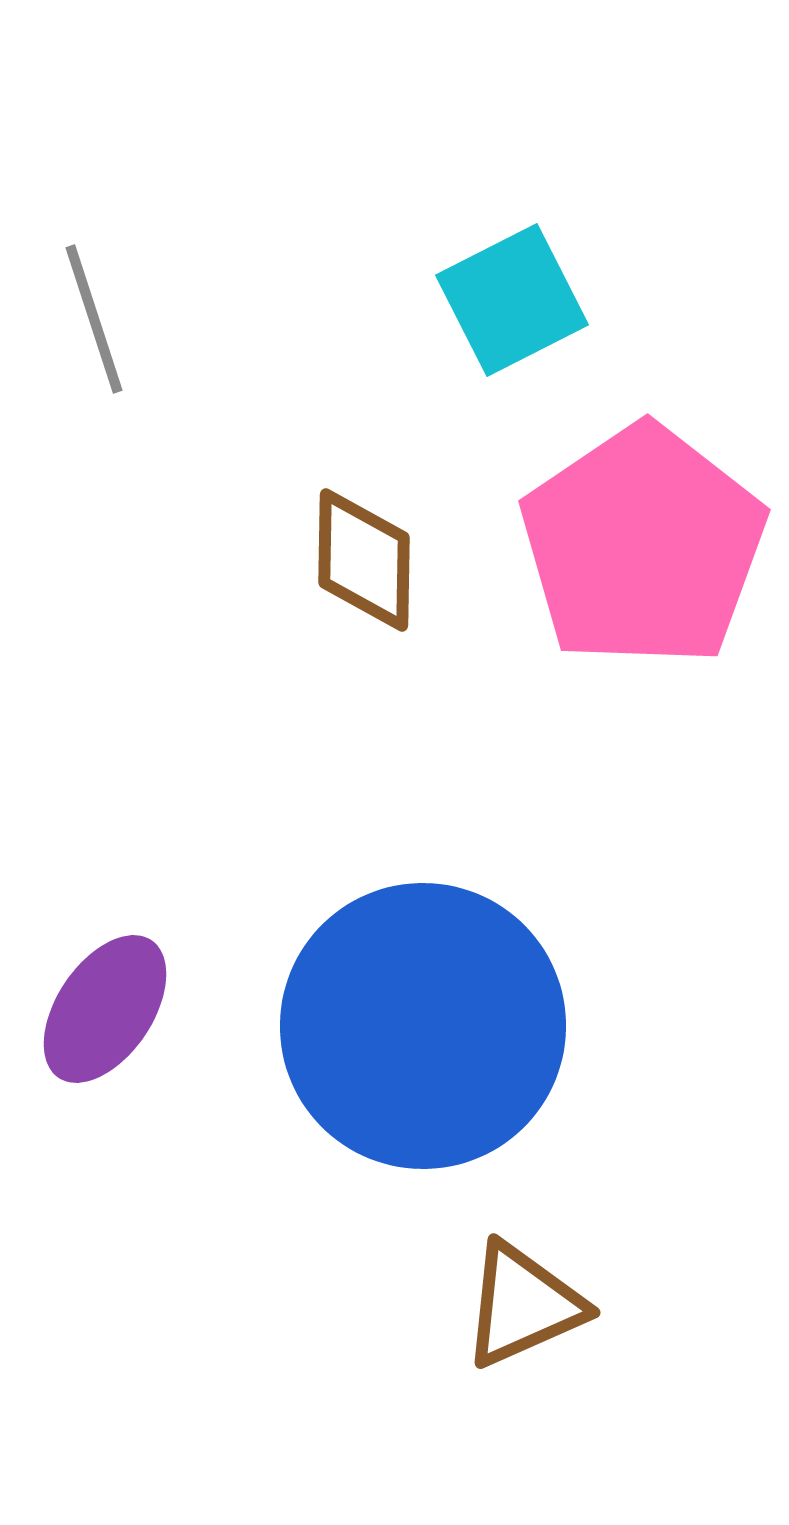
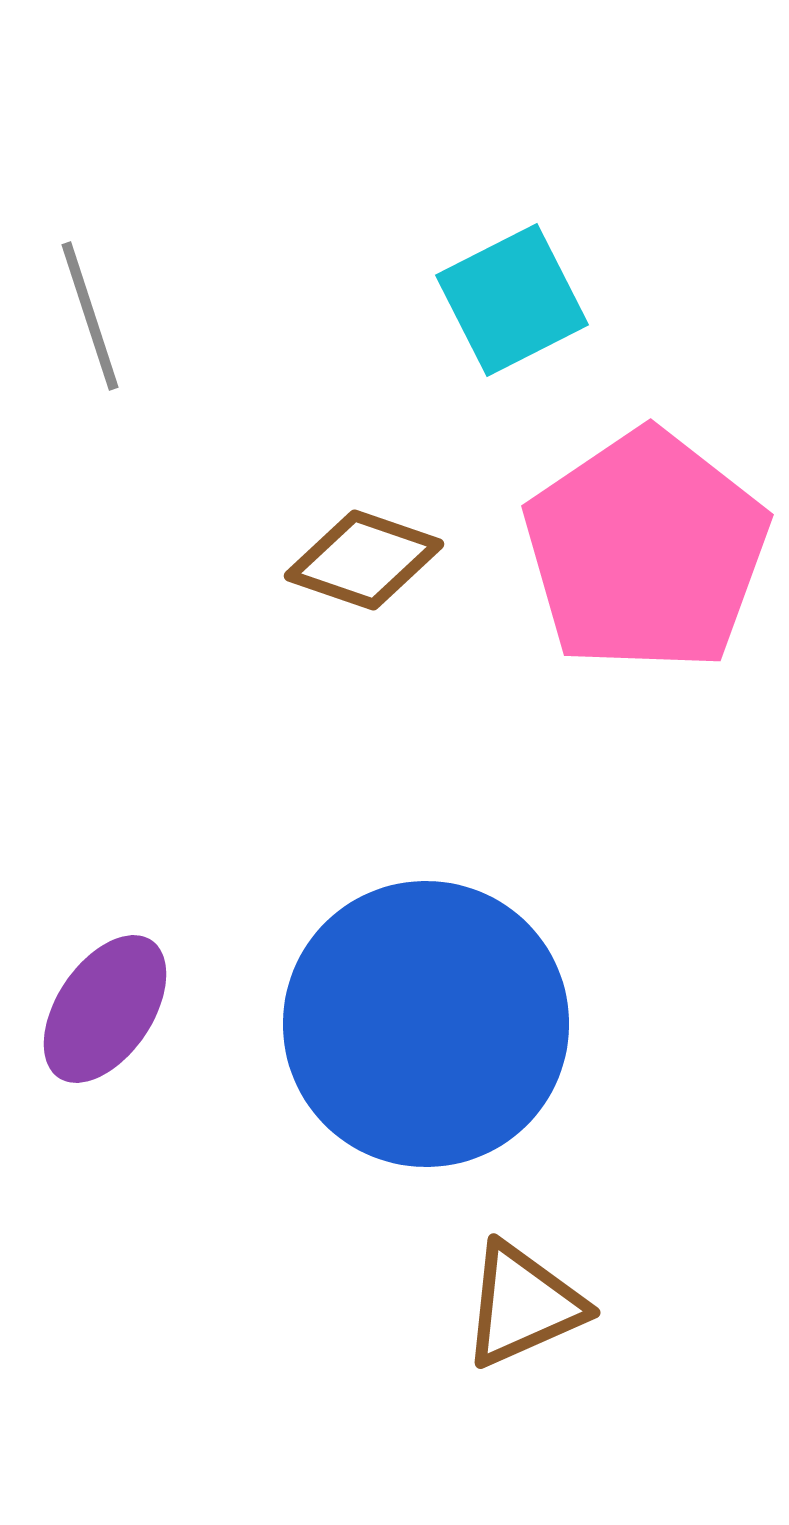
gray line: moved 4 px left, 3 px up
pink pentagon: moved 3 px right, 5 px down
brown diamond: rotated 72 degrees counterclockwise
blue circle: moved 3 px right, 2 px up
